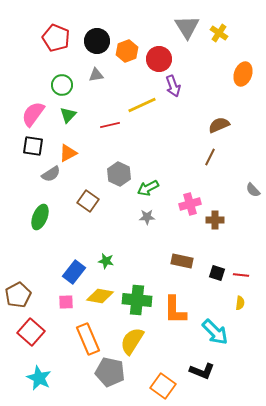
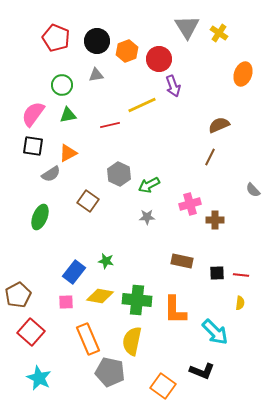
green triangle at (68, 115): rotated 36 degrees clockwise
green arrow at (148, 188): moved 1 px right, 3 px up
black square at (217, 273): rotated 21 degrees counterclockwise
yellow semicircle at (132, 341): rotated 20 degrees counterclockwise
